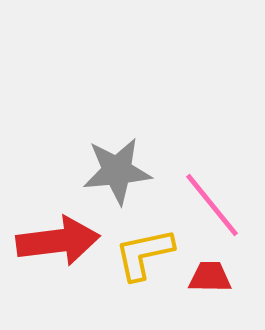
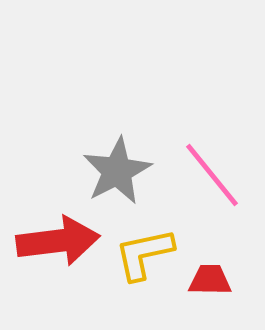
gray star: rotated 22 degrees counterclockwise
pink line: moved 30 px up
red trapezoid: moved 3 px down
